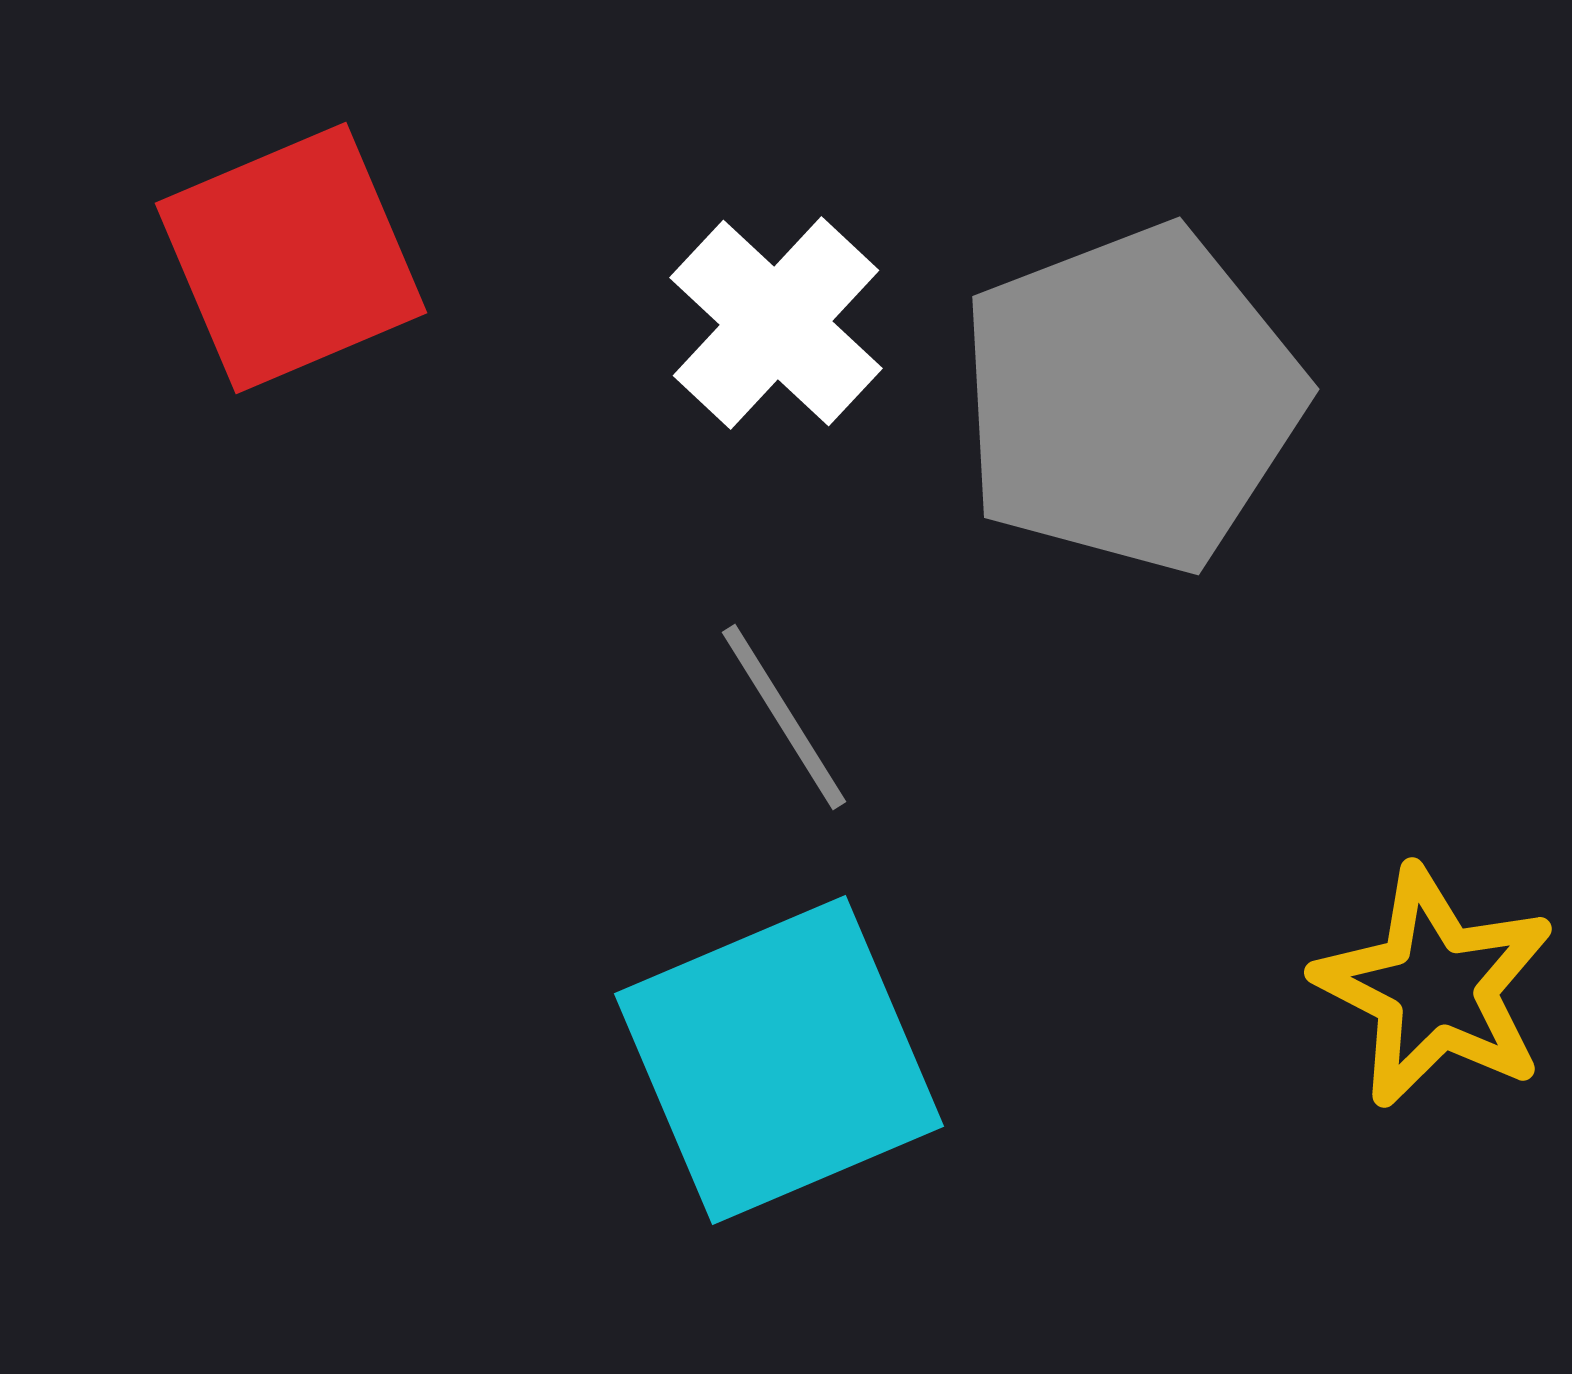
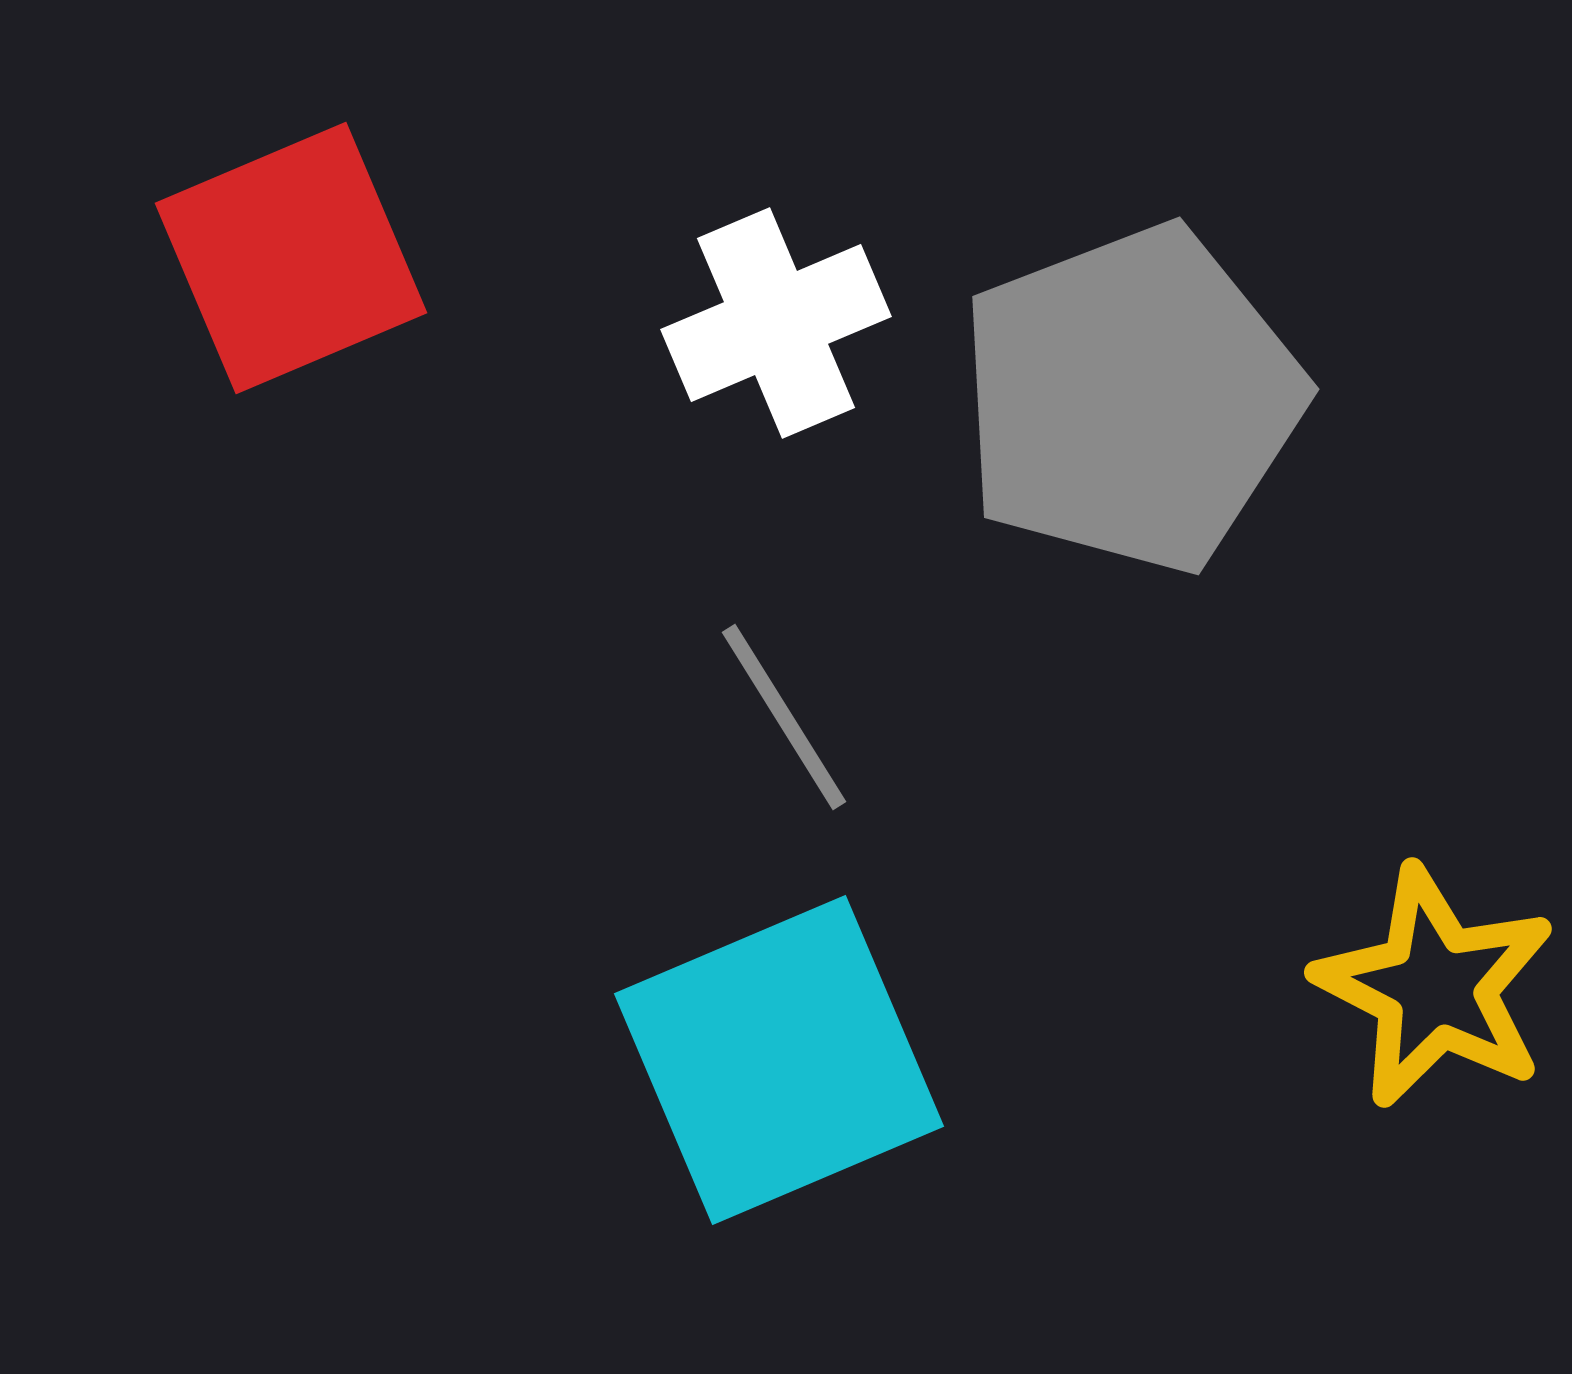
white cross: rotated 24 degrees clockwise
